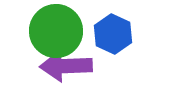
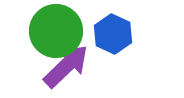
purple arrow: rotated 138 degrees clockwise
